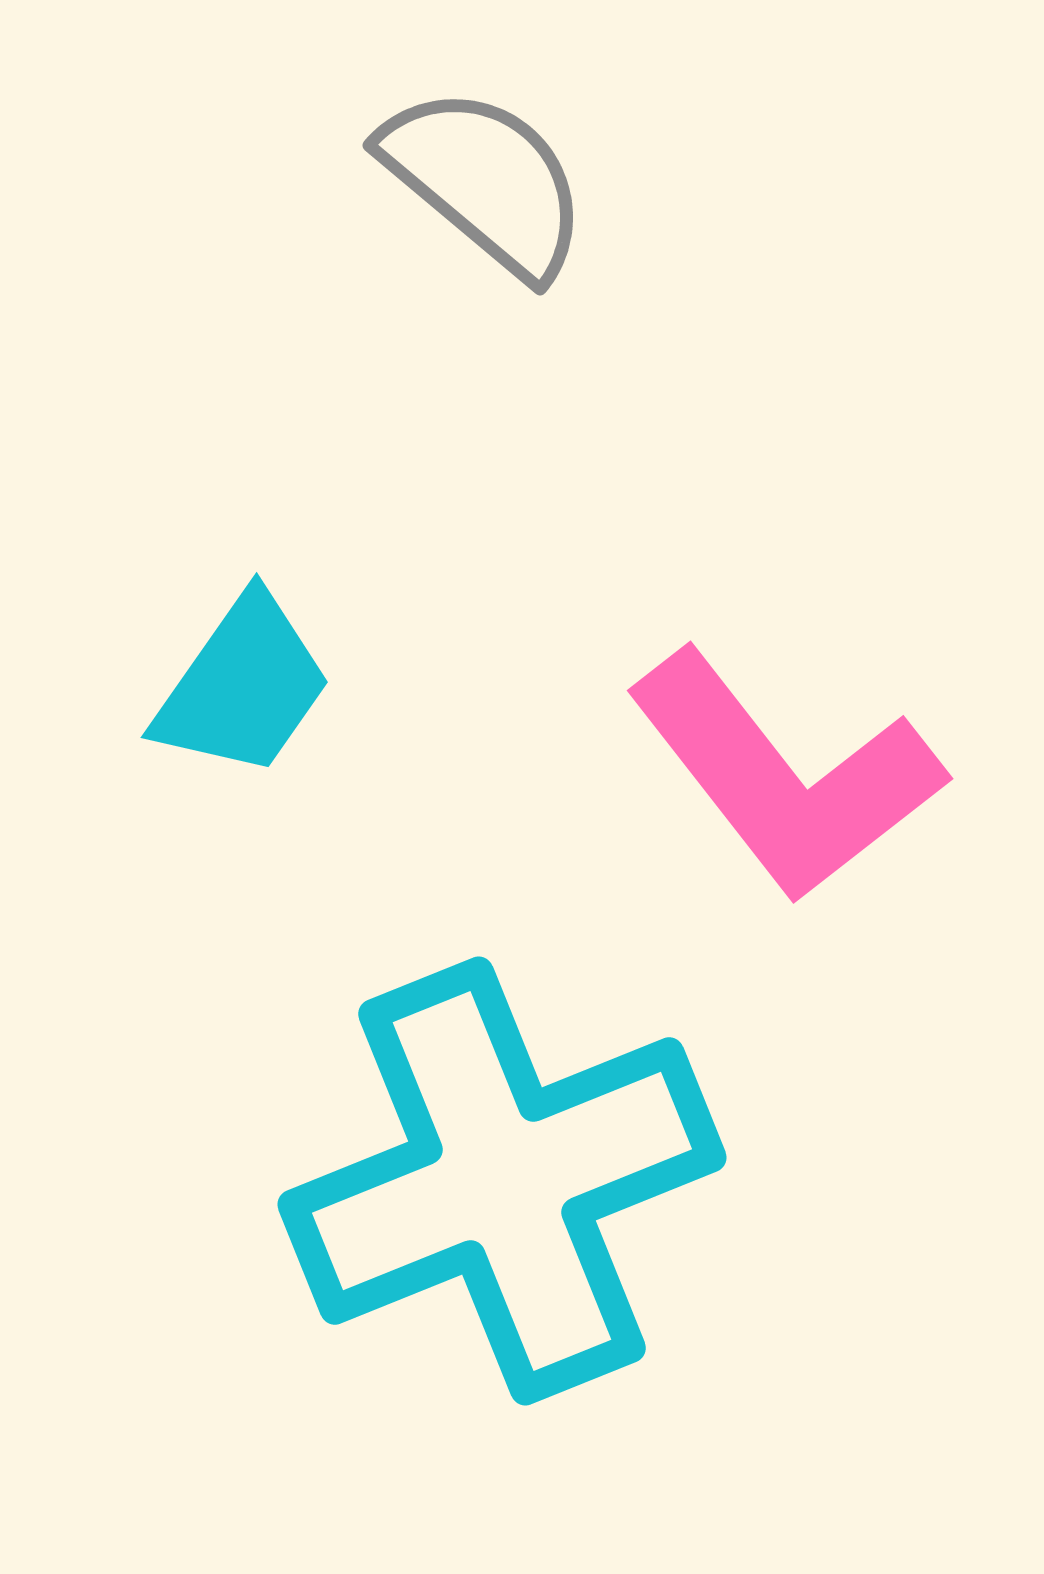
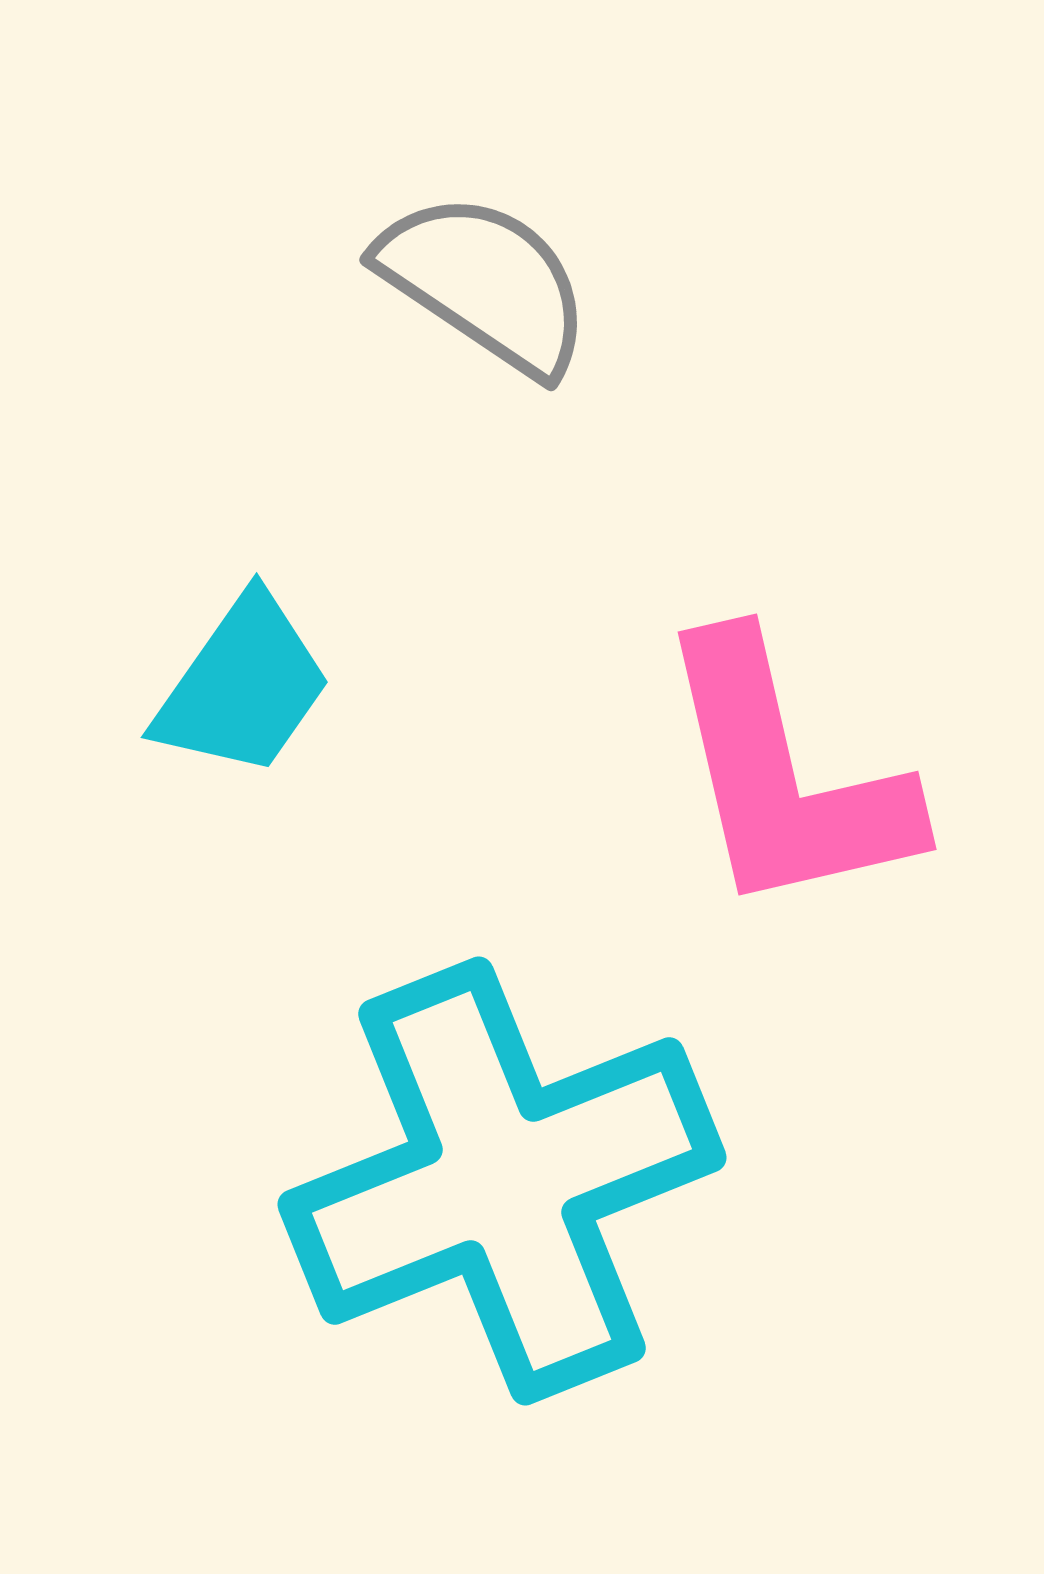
gray semicircle: moved 102 px down; rotated 6 degrees counterclockwise
pink L-shape: rotated 25 degrees clockwise
